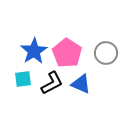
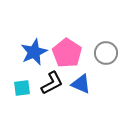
blue star: moved 1 px down; rotated 8 degrees clockwise
cyan square: moved 1 px left, 9 px down
